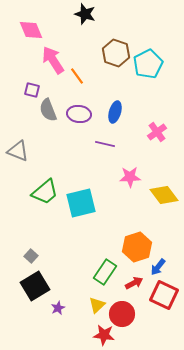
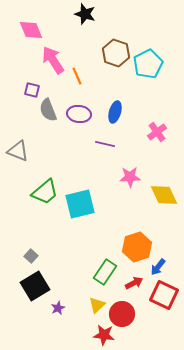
orange line: rotated 12 degrees clockwise
yellow diamond: rotated 12 degrees clockwise
cyan square: moved 1 px left, 1 px down
